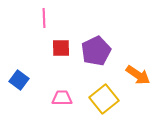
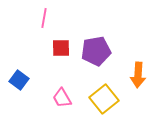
pink line: rotated 12 degrees clockwise
purple pentagon: rotated 16 degrees clockwise
orange arrow: rotated 60 degrees clockwise
pink trapezoid: rotated 120 degrees counterclockwise
